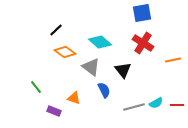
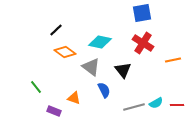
cyan diamond: rotated 30 degrees counterclockwise
